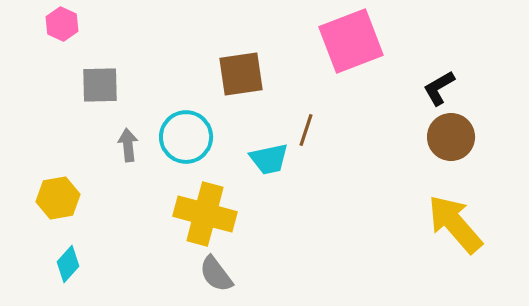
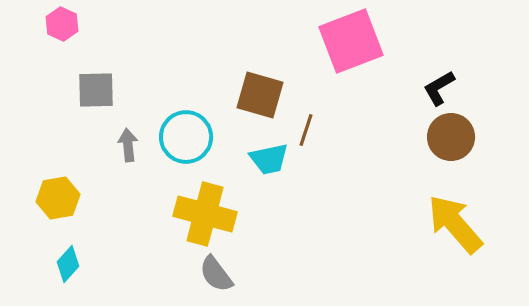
brown square: moved 19 px right, 21 px down; rotated 24 degrees clockwise
gray square: moved 4 px left, 5 px down
